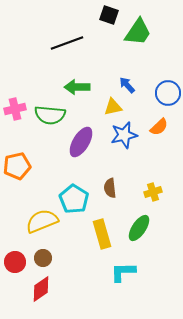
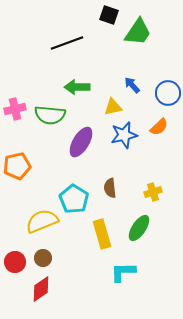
blue arrow: moved 5 px right
